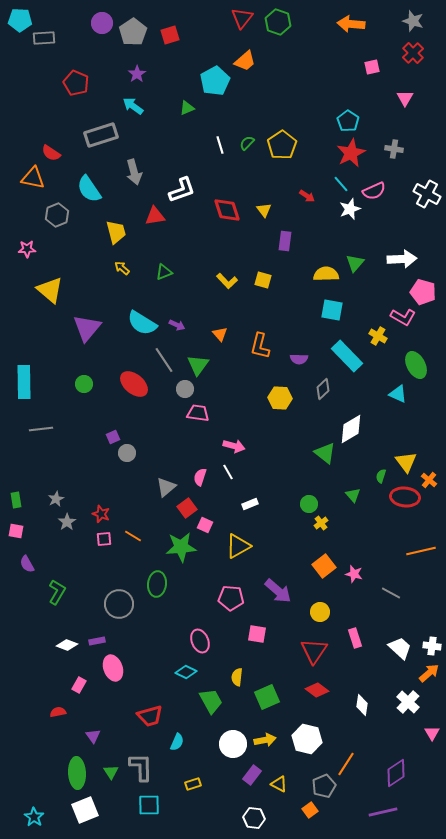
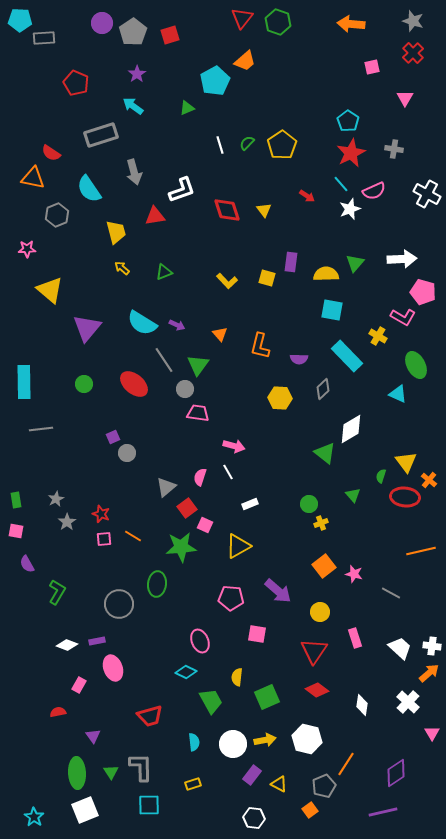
purple rectangle at (285, 241): moved 6 px right, 21 px down
yellow square at (263, 280): moved 4 px right, 2 px up
yellow cross at (321, 523): rotated 16 degrees clockwise
cyan semicircle at (177, 742): moved 17 px right; rotated 30 degrees counterclockwise
